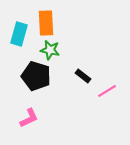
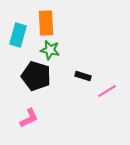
cyan rectangle: moved 1 px left, 1 px down
black rectangle: rotated 21 degrees counterclockwise
